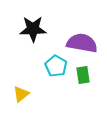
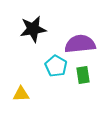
black star: rotated 8 degrees counterclockwise
purple semicircle: moved 2 px left, 1 px down; rotated 16 degrees counterclockwise
yellow triangle: rotated 36 degrees clockwise
